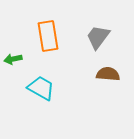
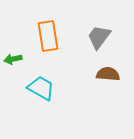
gray trapezoid: moved 1 px right
